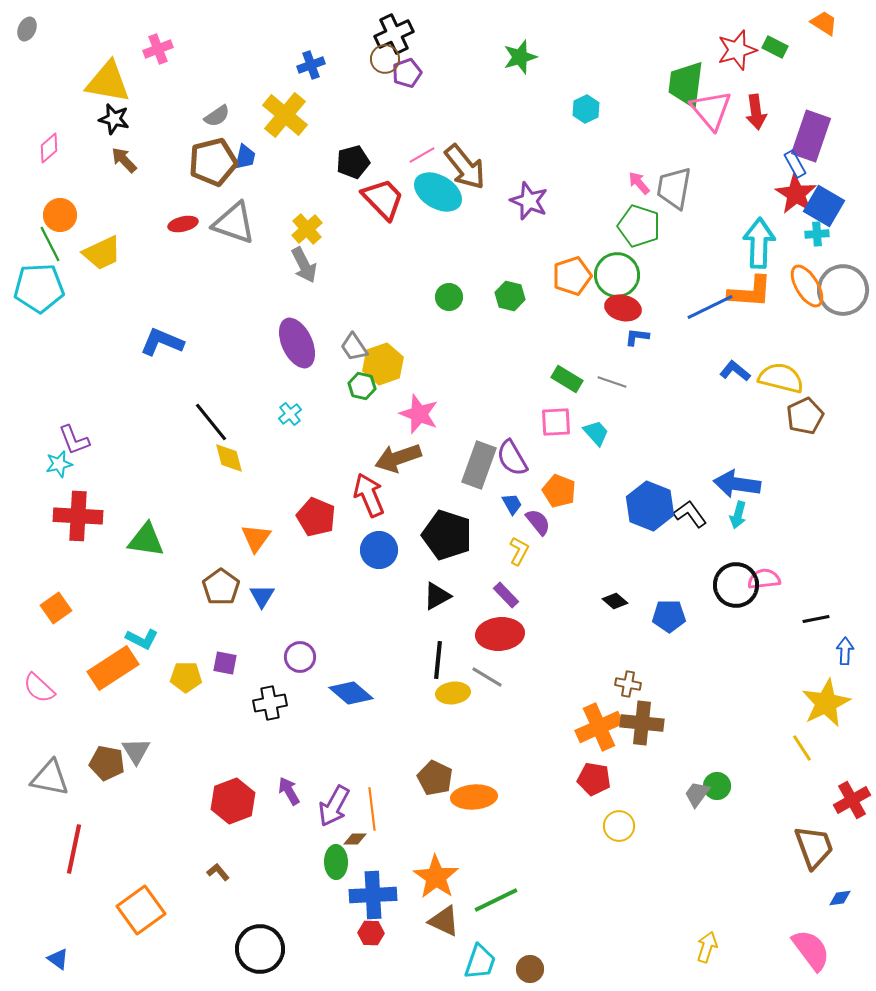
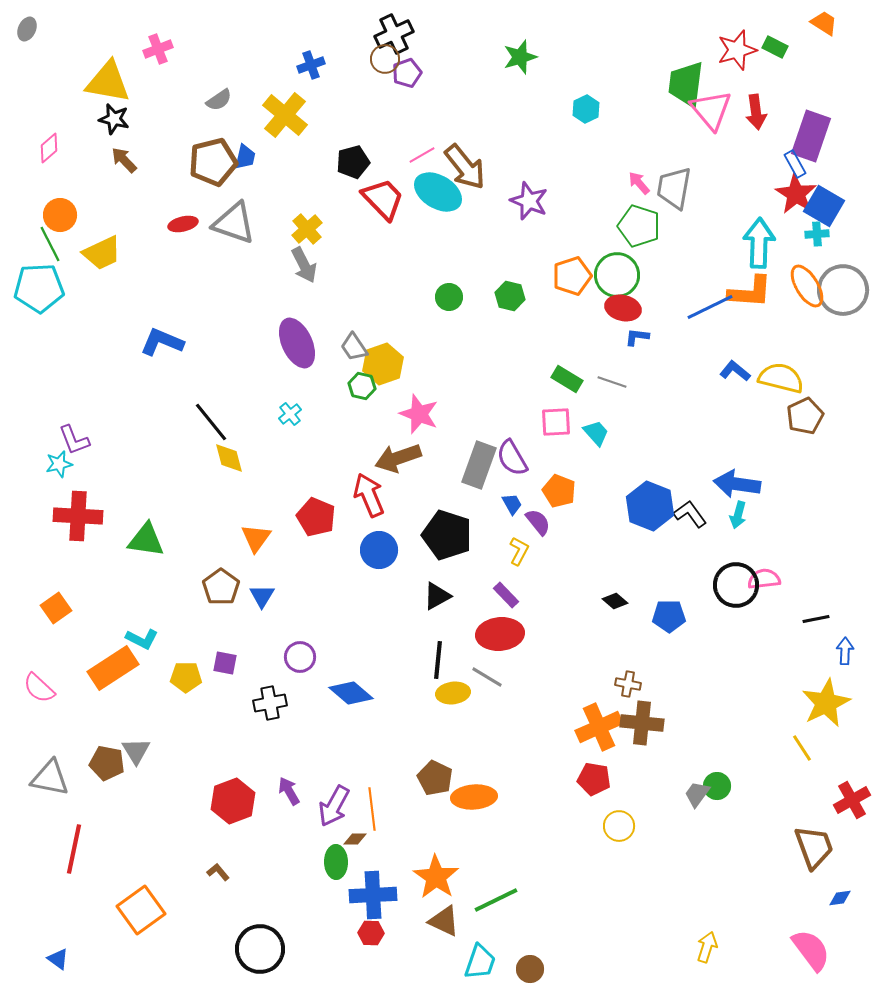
gray semicircle at (217, 116): moved 2 px right, 16 px up
